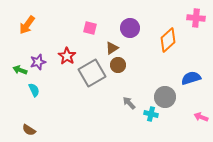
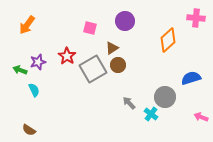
purple circle: moved 5 px left, 7 px up
gray square: moved 1 px right, 4 px up
cyan cross: rotated 24 degrees clockwise
